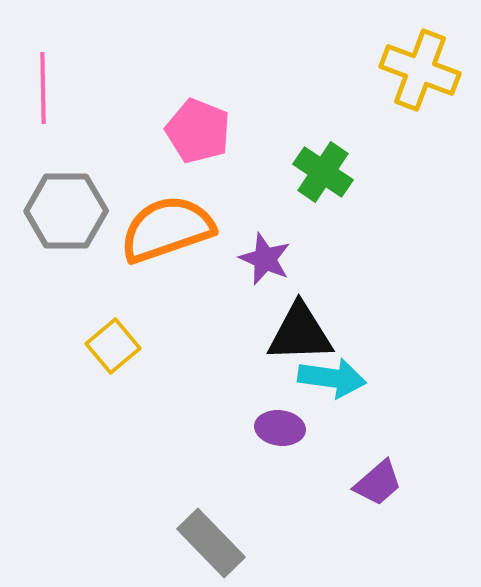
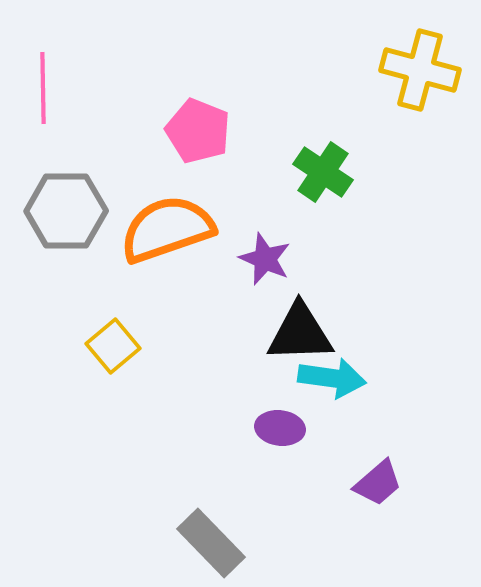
yellow cross: rotated 6 degrees counterclockwise
